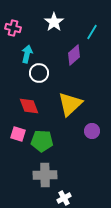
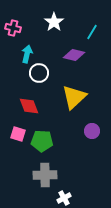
purple diamond: rotated 55 degrees clockwise
yellow triangle: moved 4 px right, 7 px up
